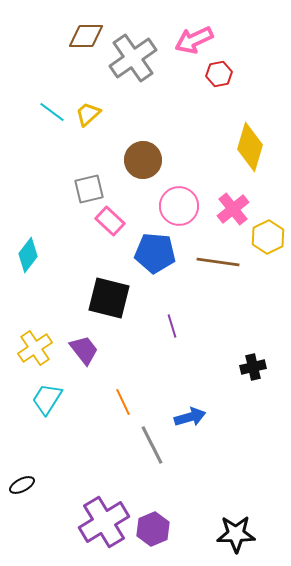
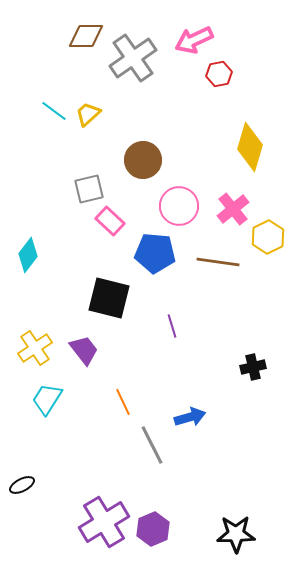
cyan line: moved 2 px right, 1 px up
